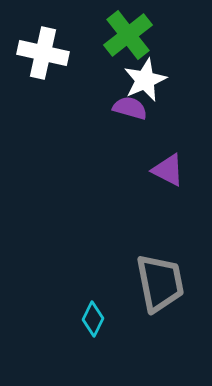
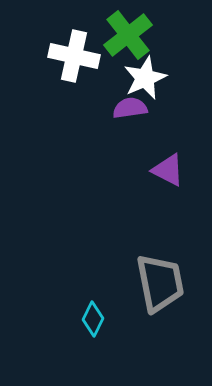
white cross: moved 31 px right, 3 px down
white star: moved 2 px up
purple semicircle: rotated 24 degrees counterclockwise
